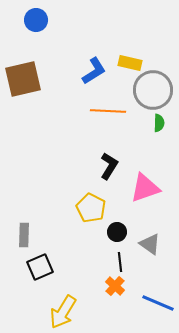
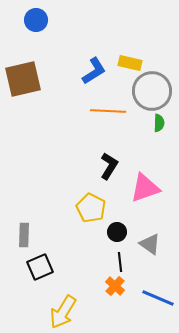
gray circle: moved 1 px left, 1 px down
blue line: moved 5 px up
